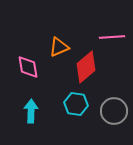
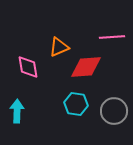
red diamond: rotated 36 degrees clockwise
cyan arrow: moved 14 px left
